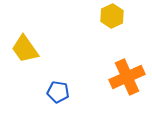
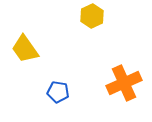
yellow hexagon: moved 20 px left
orange cross: moved 3 px left, 6 px down
